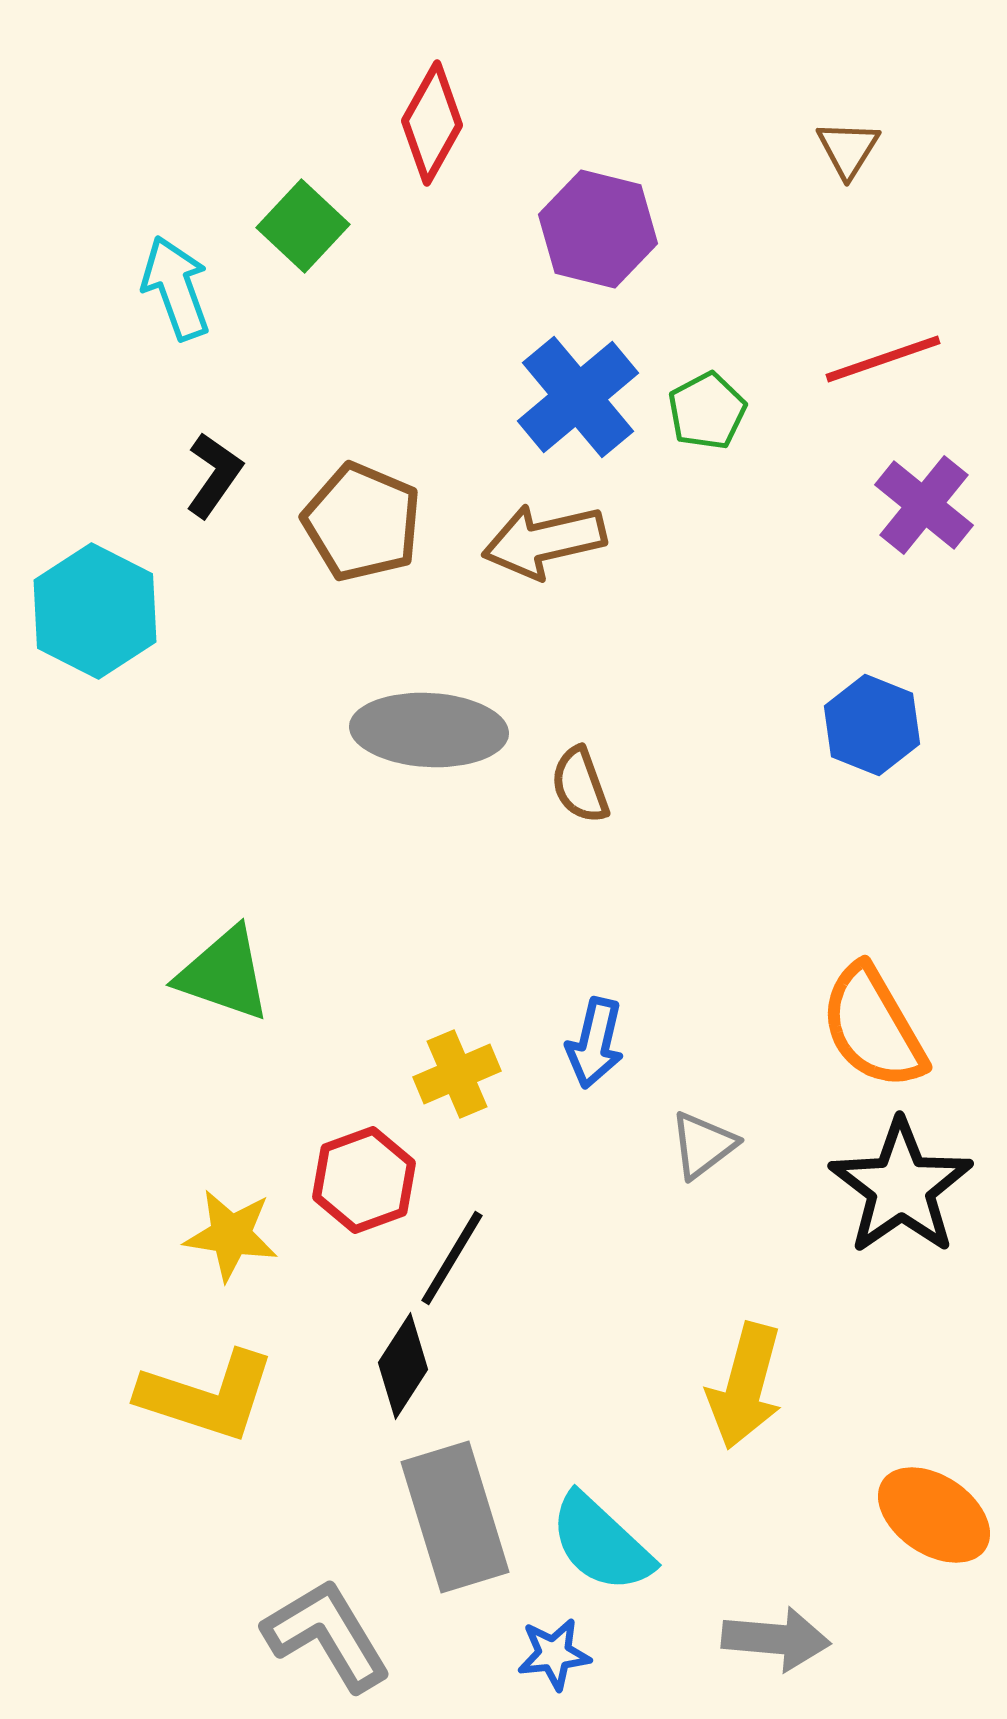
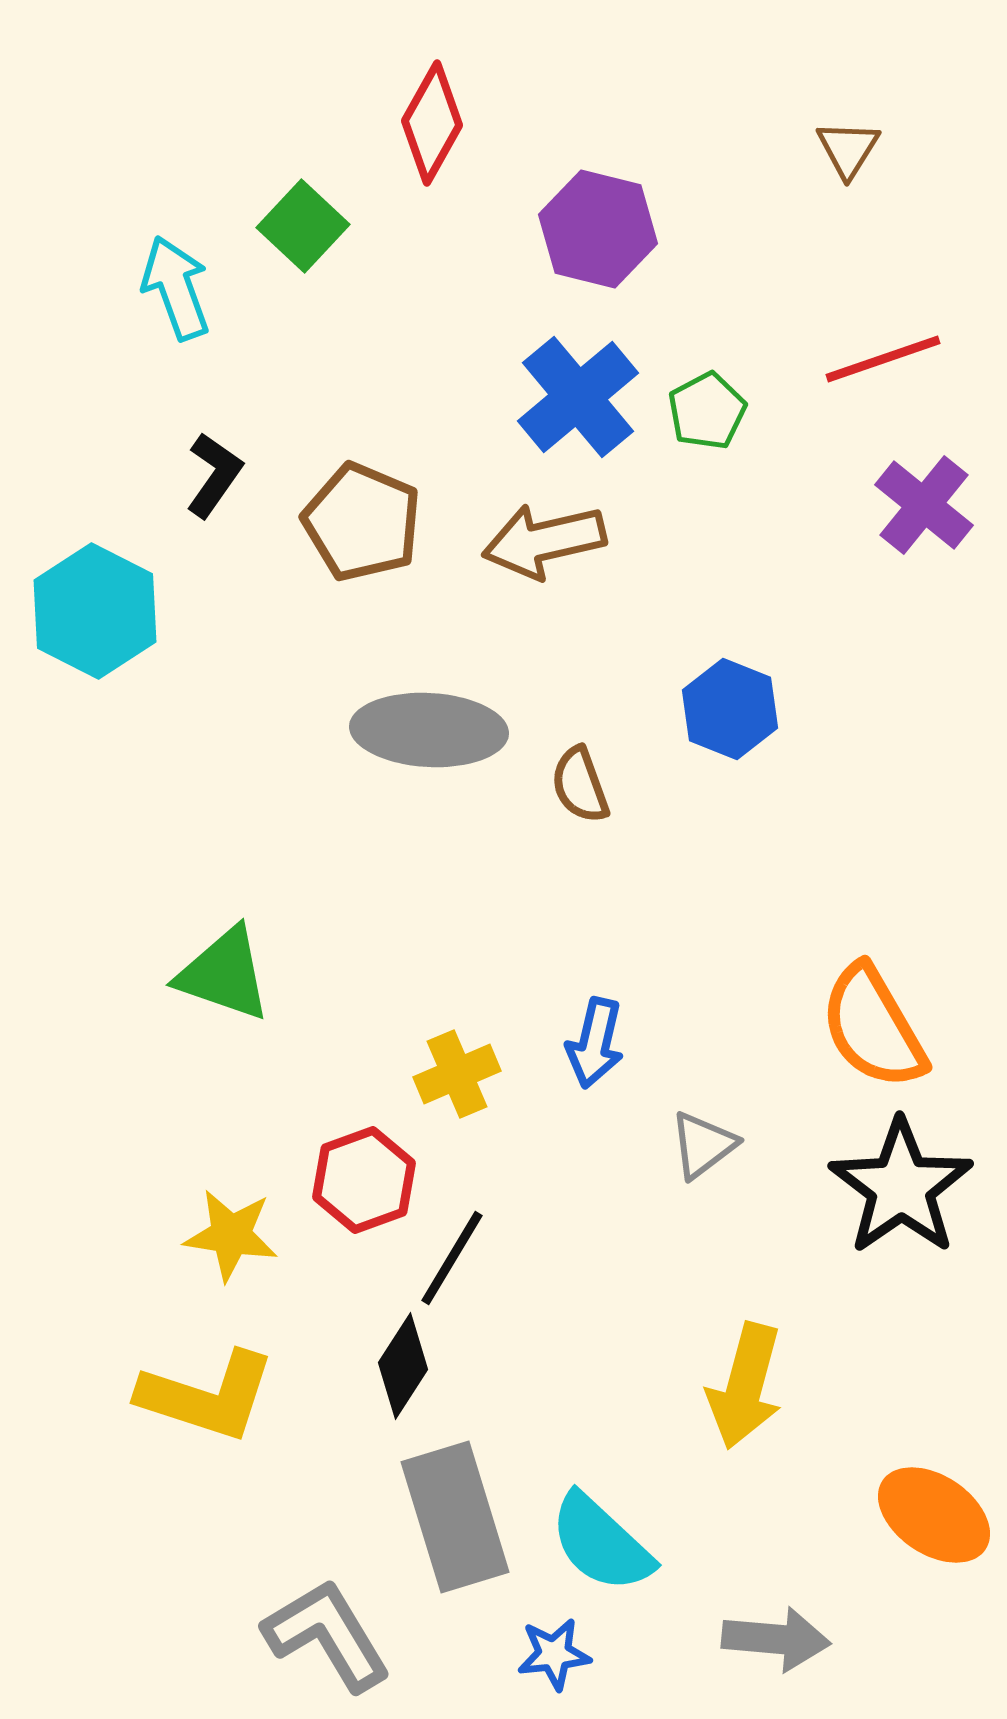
blue hexagon: moved 142 px left, 16 px up
